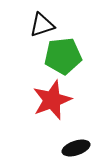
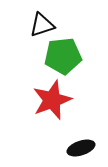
black ellipse: moved 5 px right
